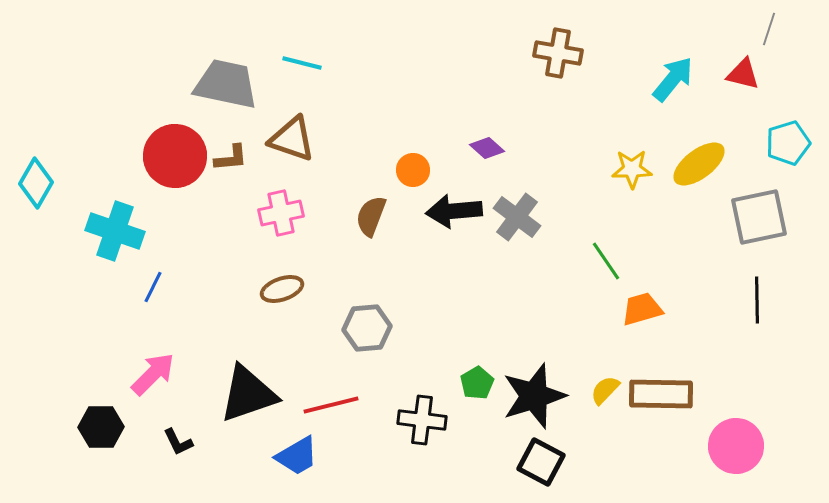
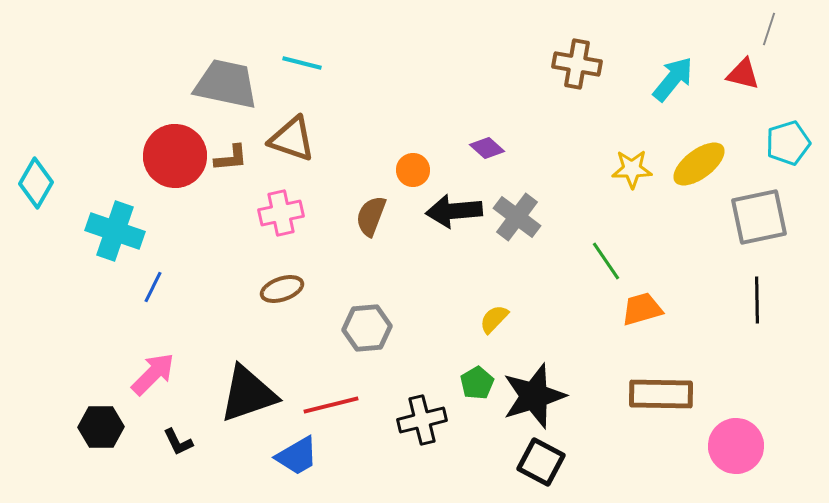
brown cross: moved 19 px right, 11 px down
yellow semicircle: moved 111 px left, 71 px up
black cross: rotated 21 degrees counterclockwise
